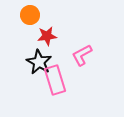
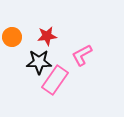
orange circle: moved 18 px left, 22 px down
black star: rotated 30 degrees counterclockwise
pink rectangle: rotated 52 degrees clockwise
